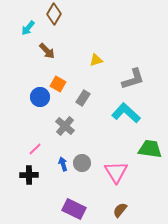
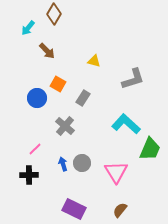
yellow triangle: moved 2 px left, 1 px down; rotated 32 degrees clockwise
blue circle: moved 3 px left, 1 px down
cyan L-shape: moved 11 px down
green trapezoid: rotated 105 degrees clockwise
